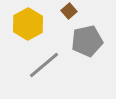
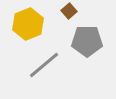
yellow hexagon: rotated 8 degrees clockwise
gray pentagon: rotated 12 degrees clockwise
